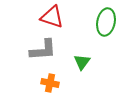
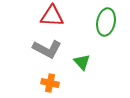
red triangle: moved 1 px up; rotated 15 degrees counterclockwise
gray L-shape: moved 4 px right, 1 px up; rotated 32 degrees clockwise
green triangle: rotated 18 degrees counterclockwise
